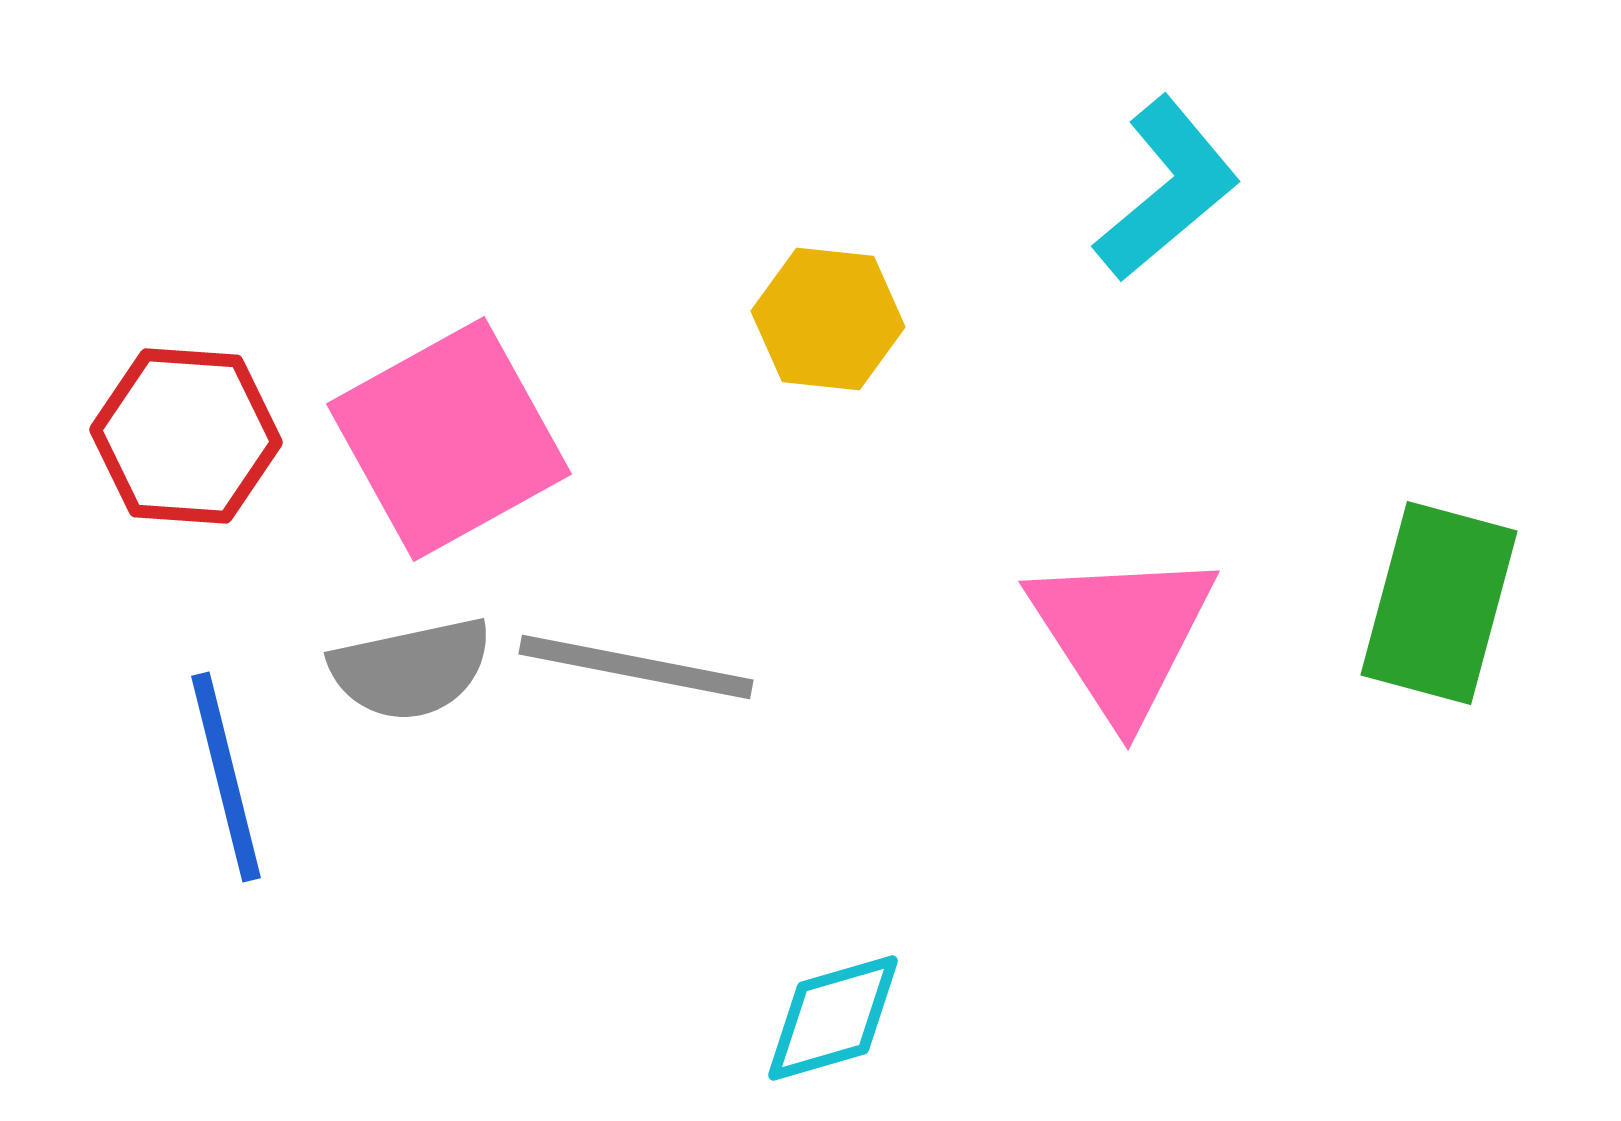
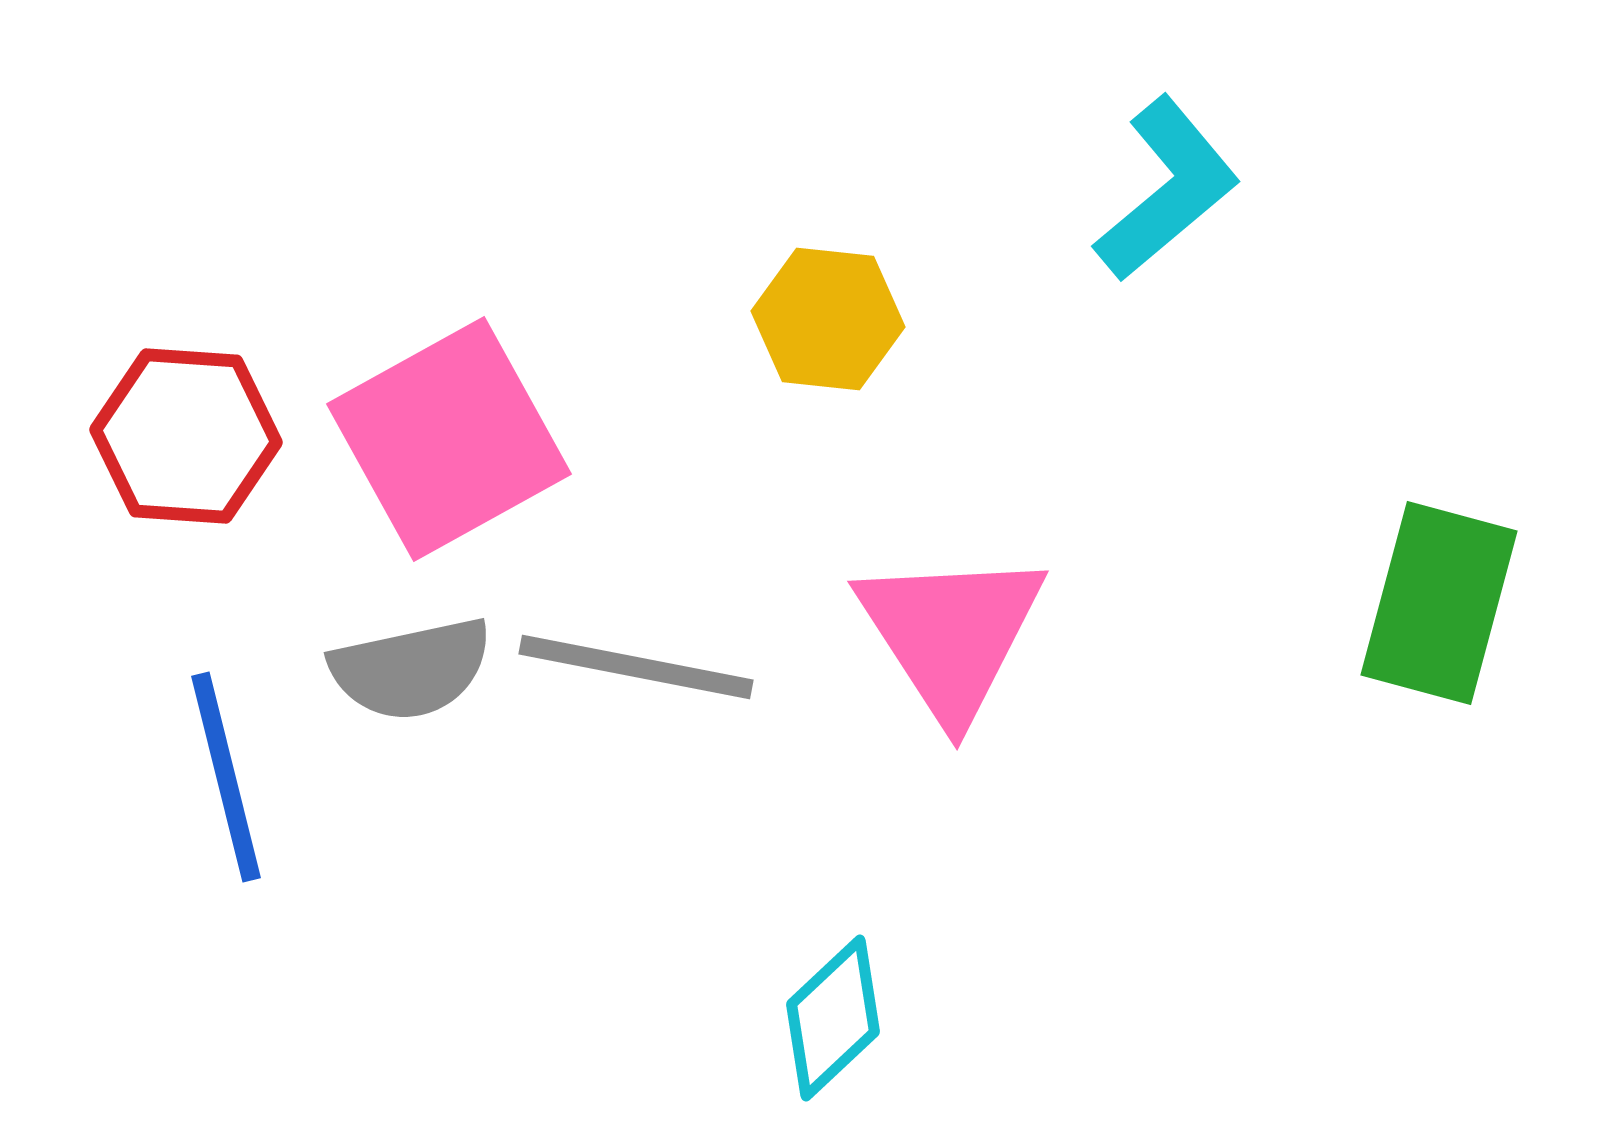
pink triangle: moved 171 px left
cyan diamond: rotated 27 degrees counterclockwise
